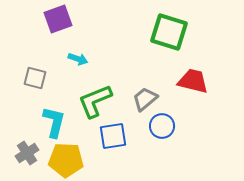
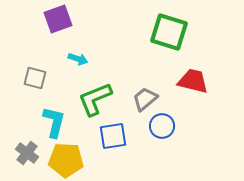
green L-shape: moved 2 px up
gray cross: rotated 20 degrees counterclockwise
